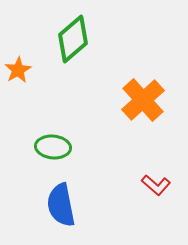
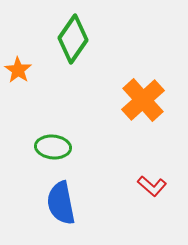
green diamond: rotated 15 degrees counterclockwise
orange star: rotated 8 degrees counterclockwise
red L-shape: moved 4 px left, 1 px down
blue semicircle: moved 2 px up
